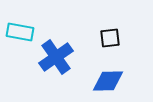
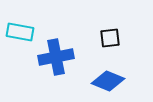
blue cross: rotated 24 degrees clockwise
blue diamond: rotated 24 degrees clockwise
